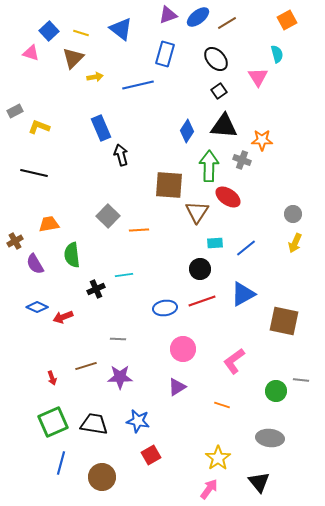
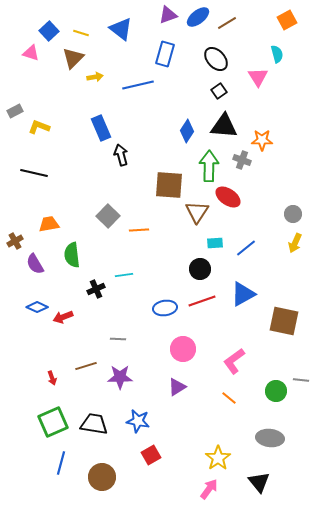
orange line at (222, 405): moved 7 px right, 7 px up; rotated 21 degrees clockwise
